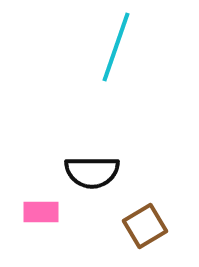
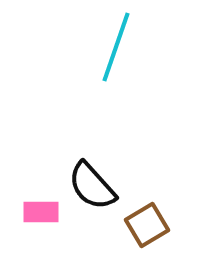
black semicircle: moved 14 px down; rotated 48 degrees clockwise
brown square: moved 2 px right, 1 px up
